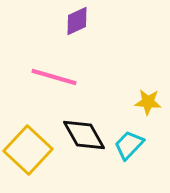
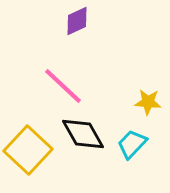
pink line: moved 9 px right, 9 px down; rotated 27 degrees clockwise
black diamond: moved 1 px left, 1 px up
cyan trapezoid: moved 3 px right, 1 px up
